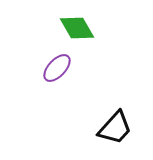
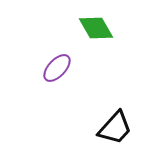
green diamond: moved 19 px right
